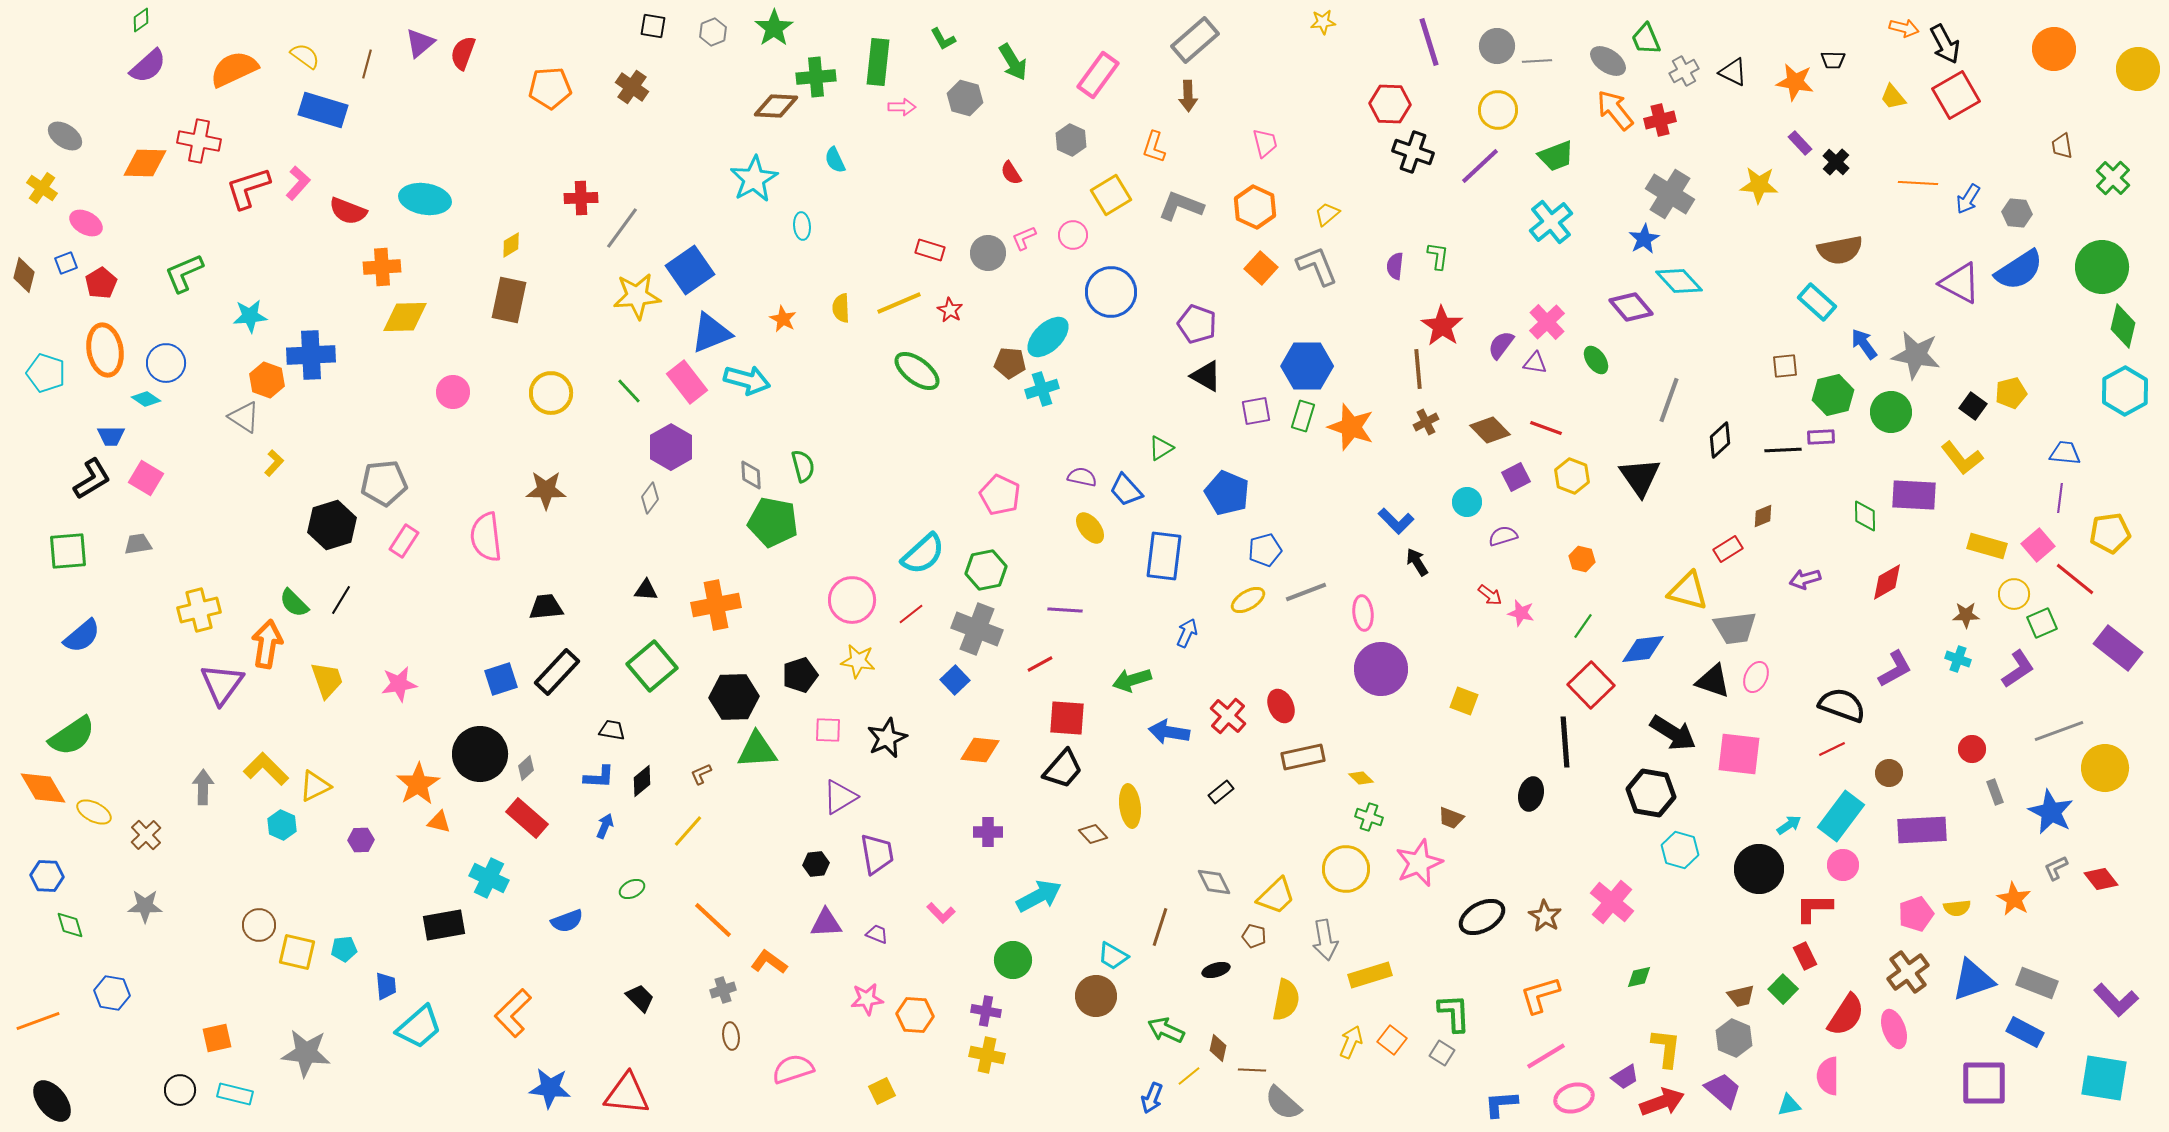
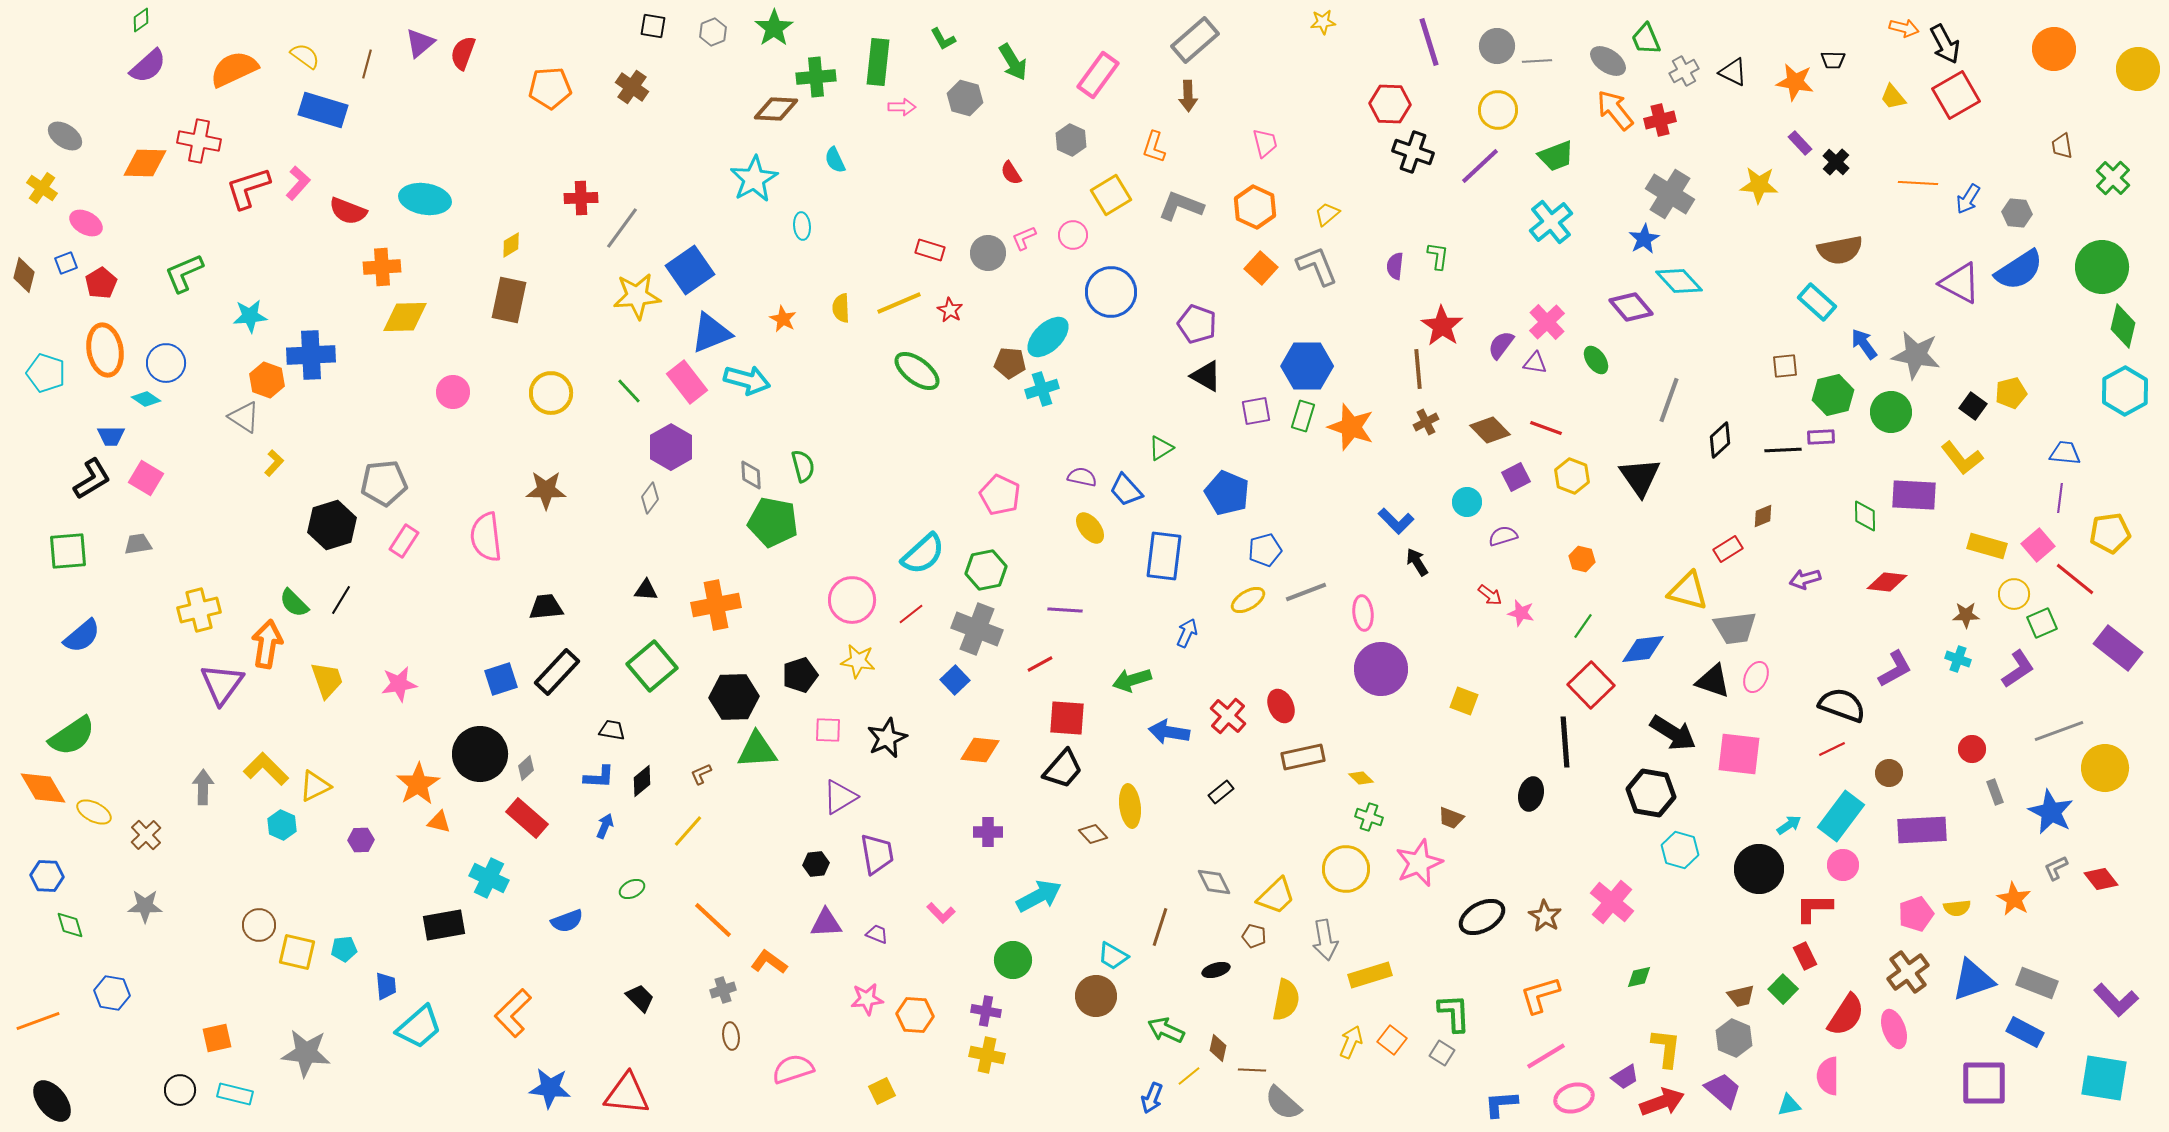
brown diamond at (776, 106): moved 3 px down
red diamond at (1887, 582): rotated 36 degrees clockwise
